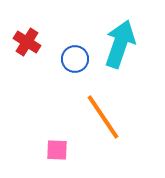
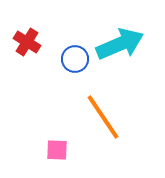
cyan arrow: rotated 48 degrees clockwise
